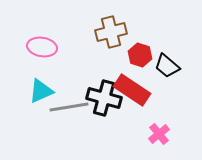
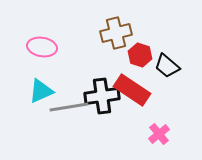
brown cross: moved 5 px right, 1 px down
black cross: moved 2 px left, 2 px up; rotated 24 degrees counterclockwise
